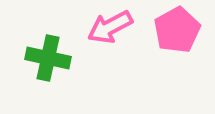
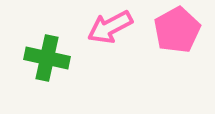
green cross: moved 1 px left
